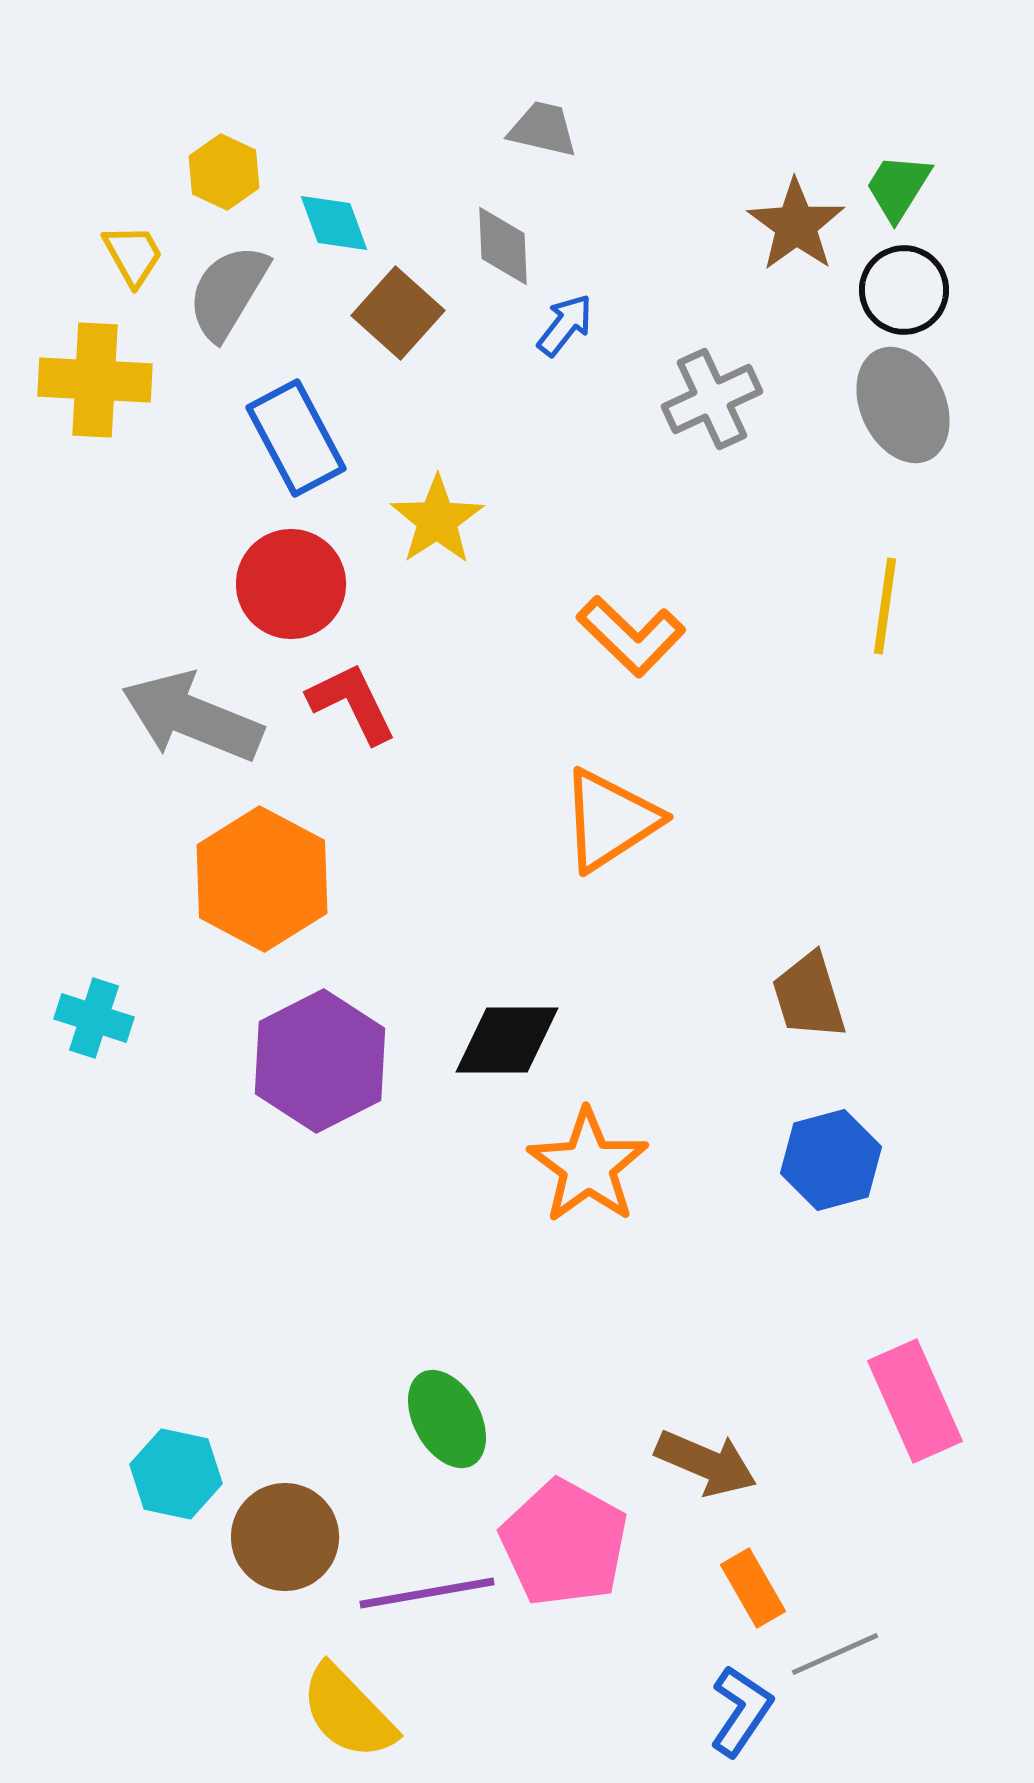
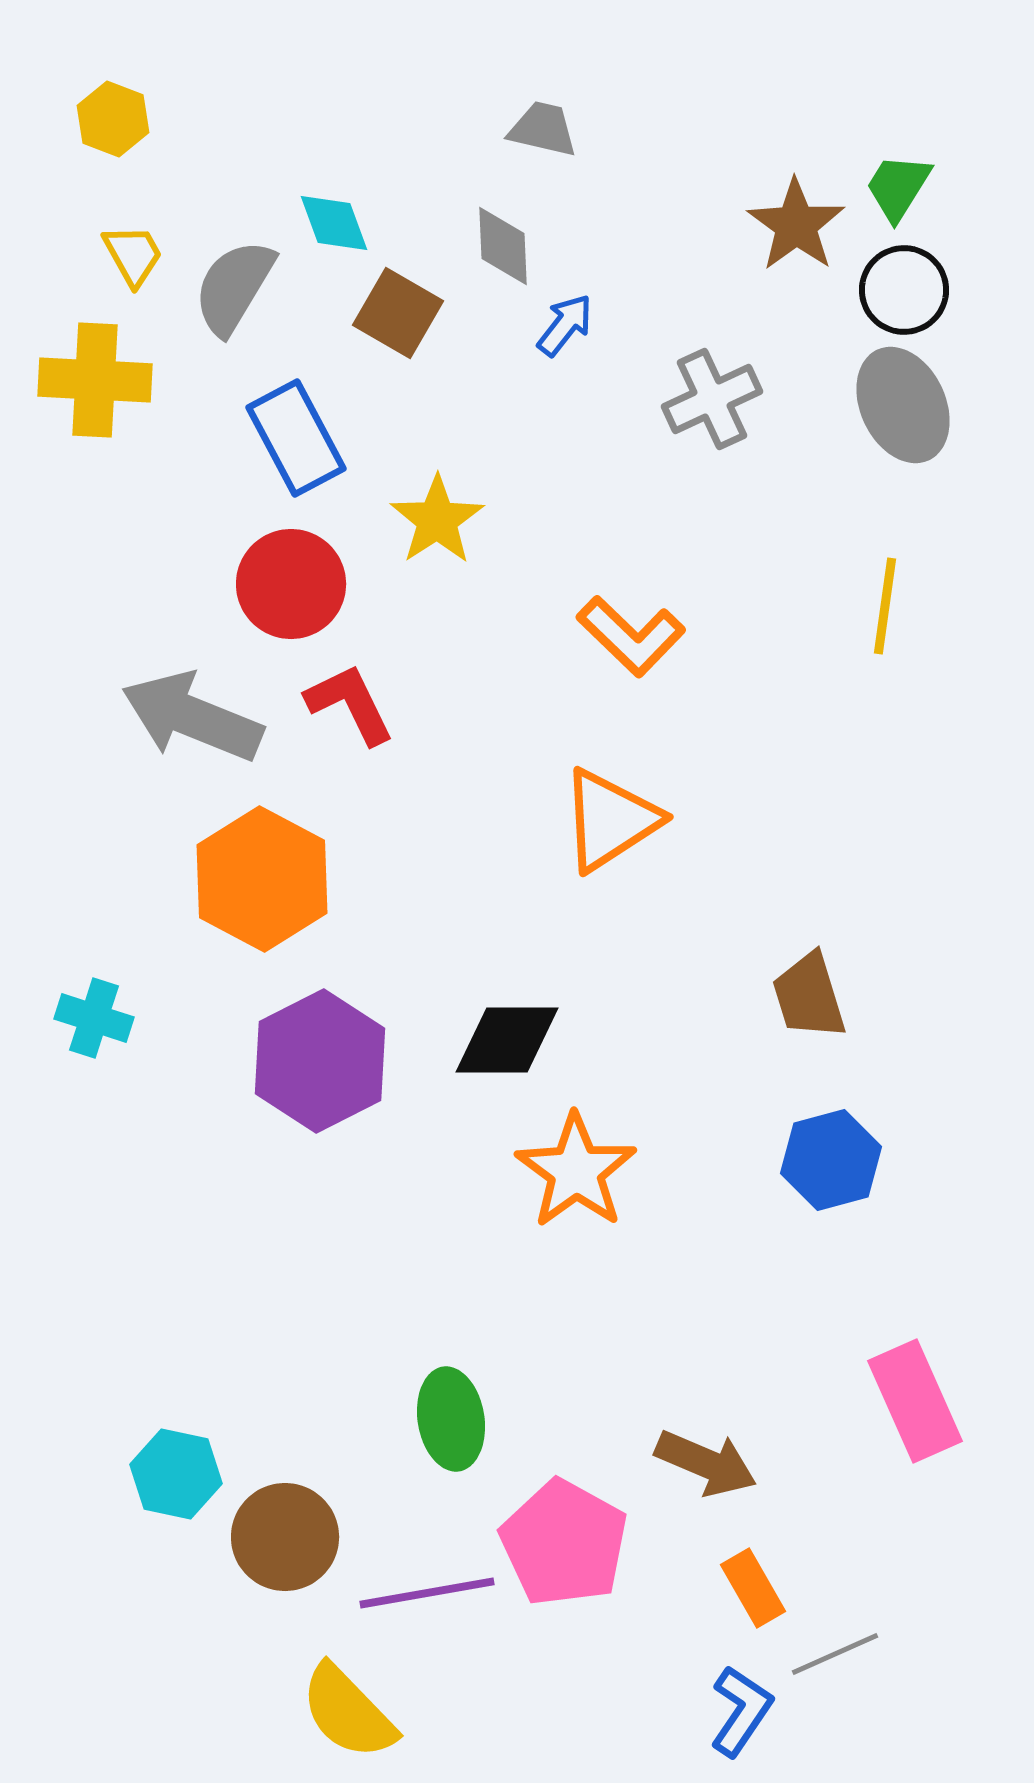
yellow hexagon: moved 111 px left, 53 px up; rotated 4 degrees counterclockwise
gray semicircle: moved 6 px right, 5 px up
brown square: rotated 12 degrees counterclockwise
red L-shape: moved 2 px left, 1 px down
orange star: moved 12 px left, 5 px down
green ellipse: moved 4 px right; rotated 20 degrees clockwise
